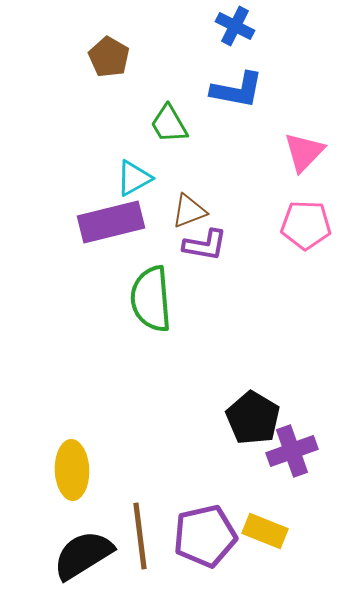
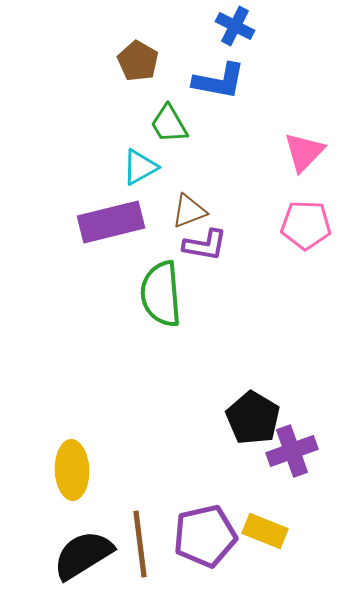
brown pentagon: moved 29 px right, 4 px down
blue L-shape: moved 18 px left, 9 px up
cyan triangle: moved 6 px right, 11 px up
green semicircle: moved 10 px right, 5 px up
brown line: moved 8 px down
